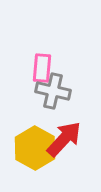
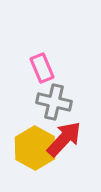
pink rectangle: rotated 28 degrees counterclockwise
gray cross: moved 1 px right, 11 px down
